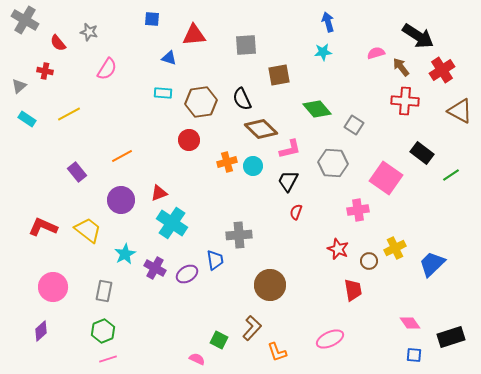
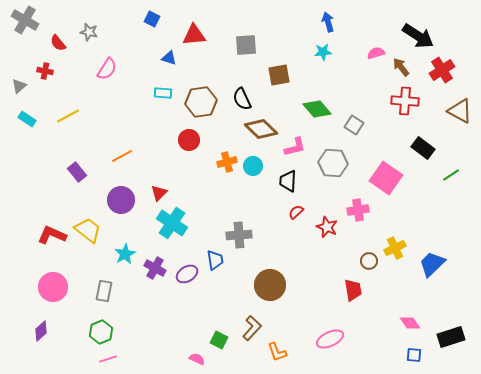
blue square at (152, 19): rotated 21 degrees clockwise
yellow line at (69, 114): moved 1 px left, 2 px down
pink L-shape at (290, 149): moved 5 px right, 2 px up
black rectangle at (422, 153): moved 1 px right, 5 px up
black trapezoid at (288, 181): rotated 25 degrees counterclockwise
red triangle at (159, 193): rotated 24 degrees counterclockwise
red semicircle at (296, 212): rotated 28 degrees clockwise
red L-shape at (43, 227): moved 9 px right, 8 px down
red star at (338, 249): moved 11 px left, 22 px up
green hexagon at (103, 331): moved 2 px left, 1 px down
